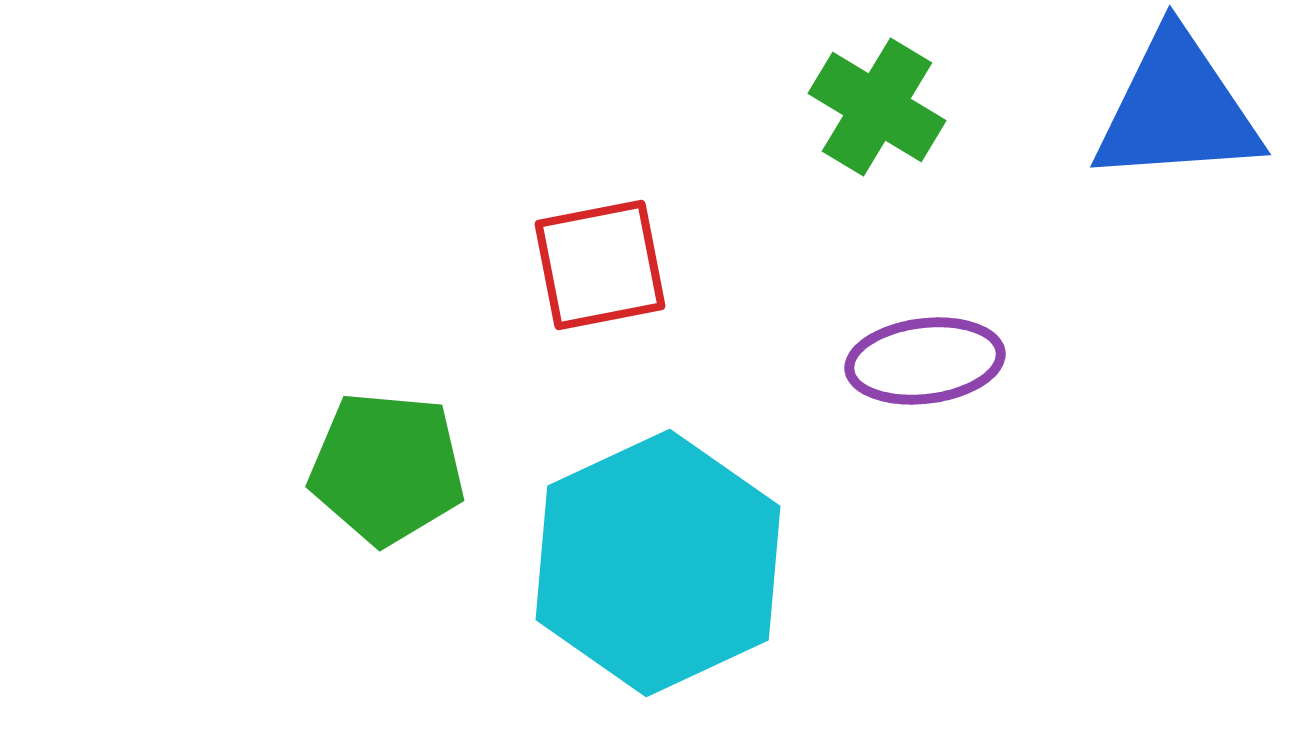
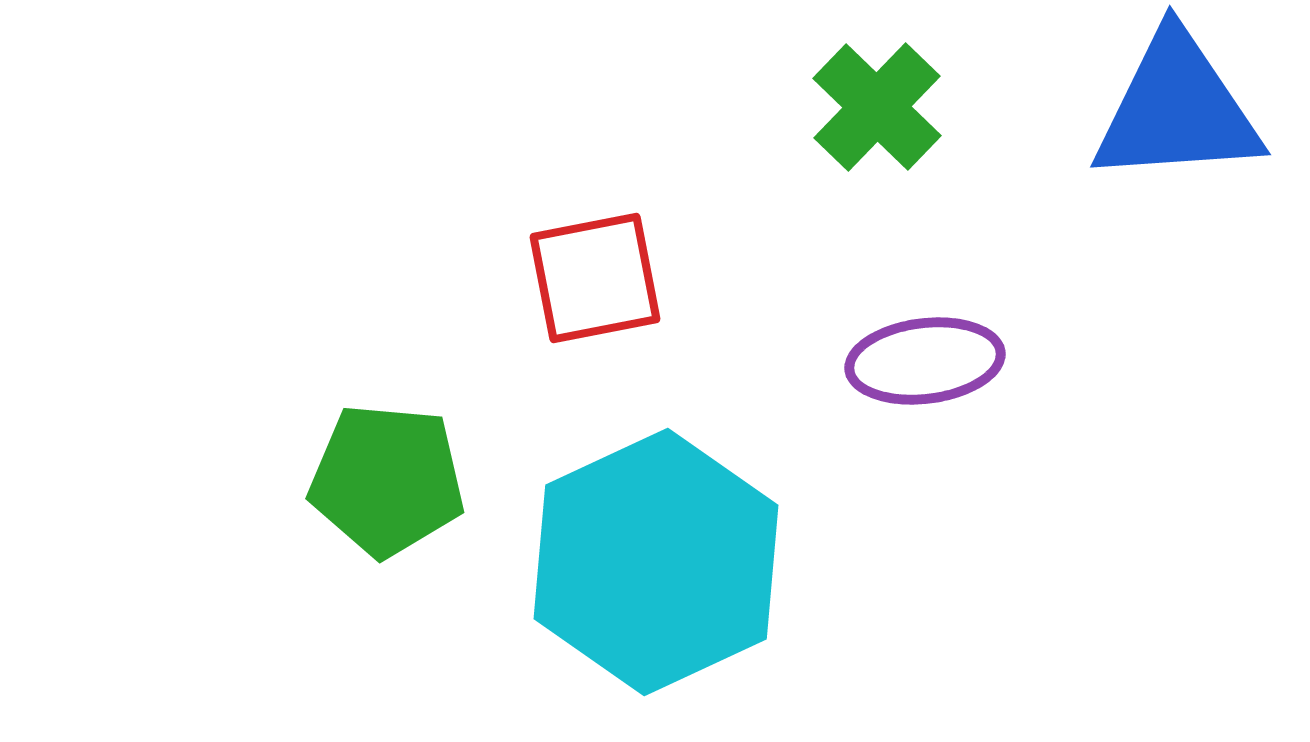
green cross: rotated 13 degrees clockwise
red square: moved 5 px left, 13 px down
green pentagon: moved 12 px down
cyan hexagon: moved 2 px left, 1 px up
